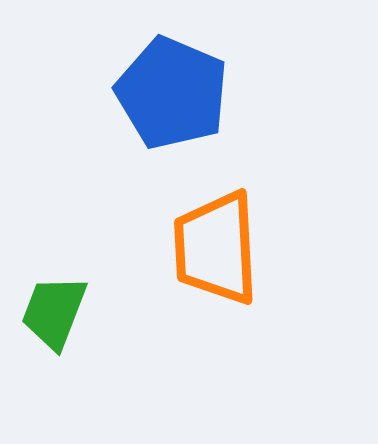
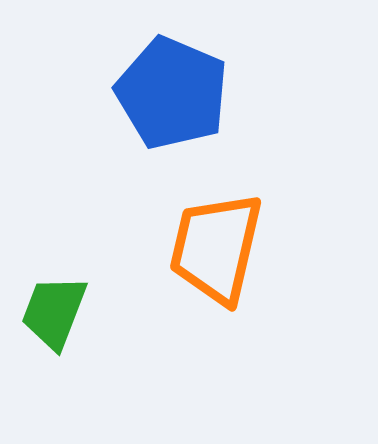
orange trapezoid: rotated 16 degrees clockwise
